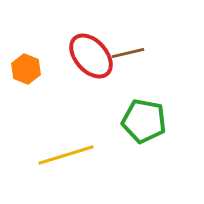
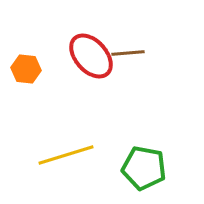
brown line: rotated 8 degrees clockwise
orange hexagon: rotated 16 degrees counterclockwise
green pentagon: moved 47 px down
